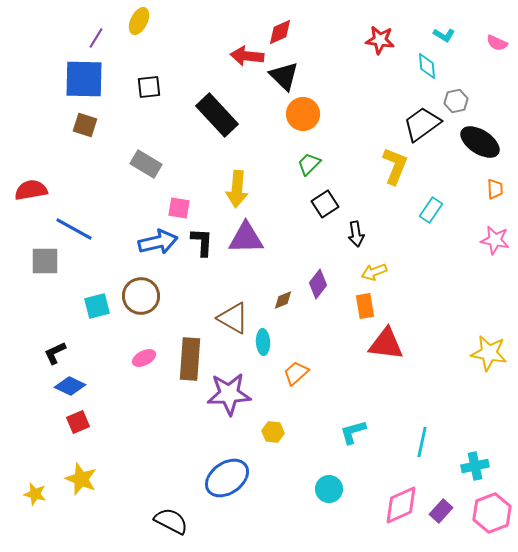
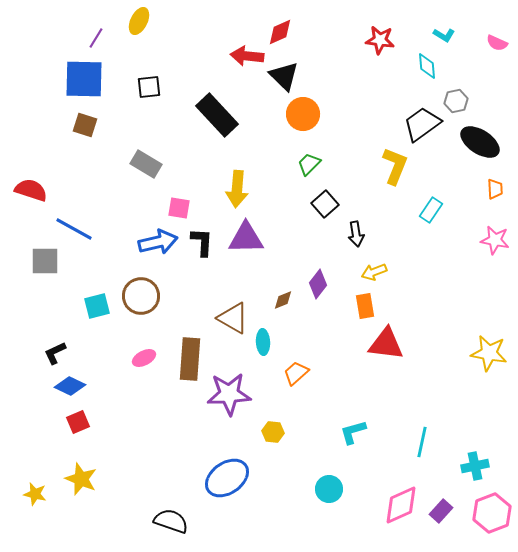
red semicircle at (31, 190): rotated 28 degrees clockwise
black square at (325, 204): rotated 8 degrees counterclockwise
black semicircle at (171, 521): rotated 8 degrees counterclockwise
